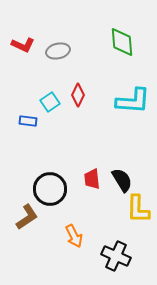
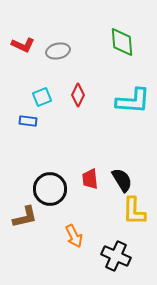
cyan square: moved 8 px left, 5 px up; rotated 12 degrees clockwise
red trapezoid: moved 2 px left
yellow L-shape: moved 4 px left, 2 px down
brown L-shape: moved 2 px left; rotated 20 degrees clockwise
